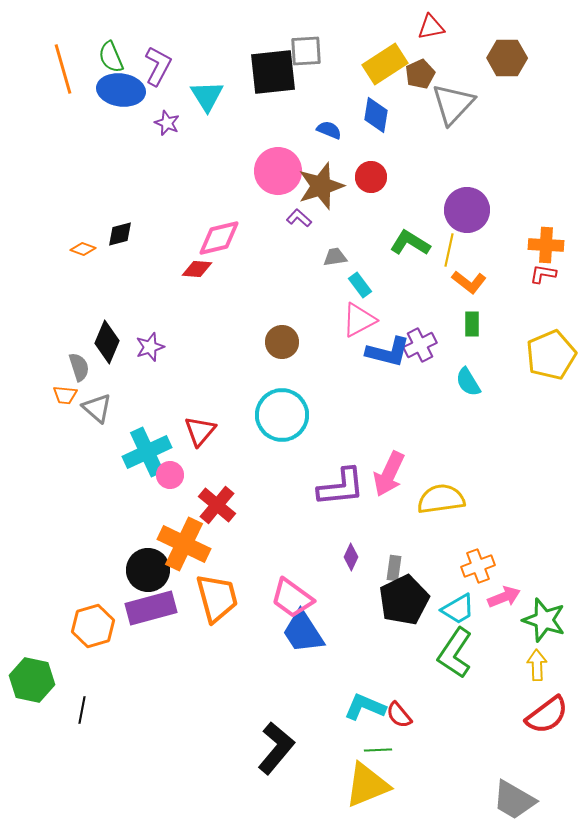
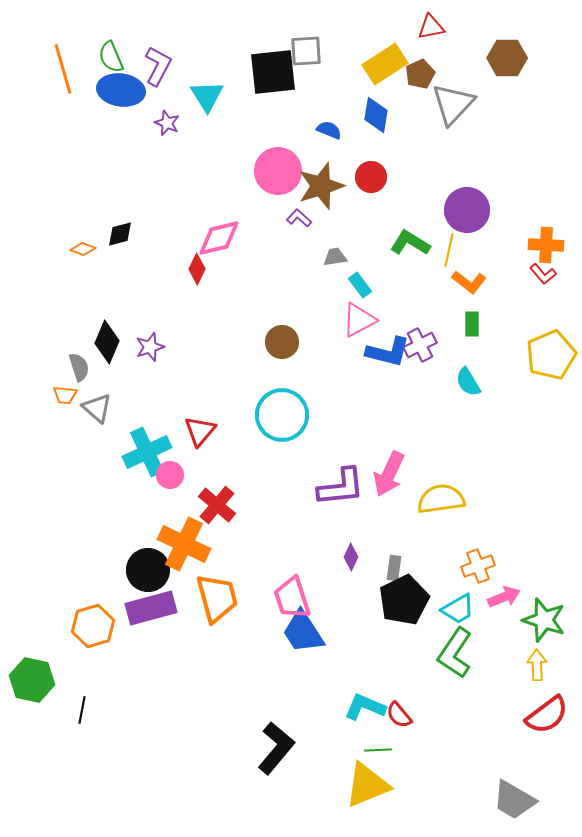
red diamond at (197, 269): rotated 68 degrees counterclockwise
red L-shape at (543, 274): rotated 140 degrees counterclockwise
pink trapezoid at (292, 598): rotated 36 degrees clockwise
